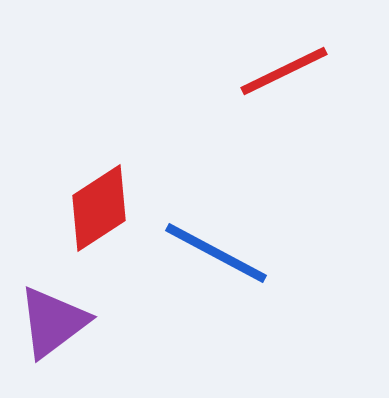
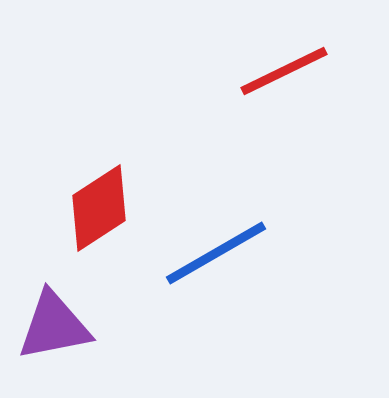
blue line: rotated 58 degrees counterclockwise
purple triangle: moved 1 px right, 4 px down; rotated 26 degrees clockwise
